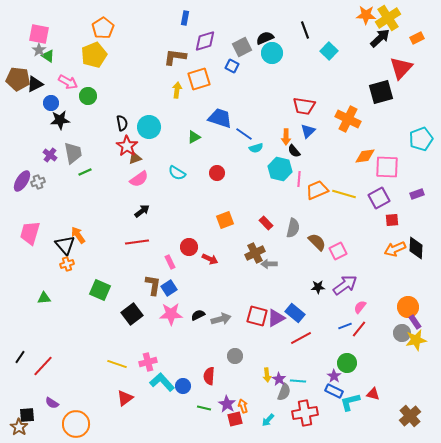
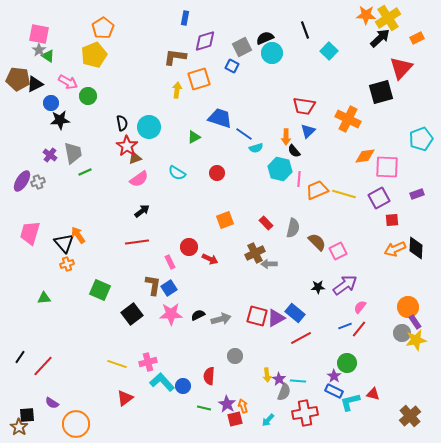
black triangle at (65, 245): moved 1 px left, 2 px up
